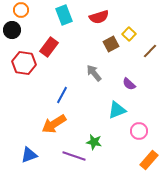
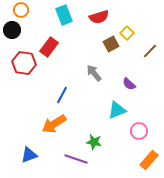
yellow square: moved 2 px left, 1 px up
purple line: moved 2 px right, 3 px down
